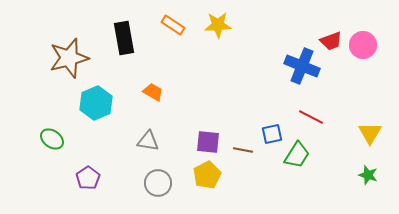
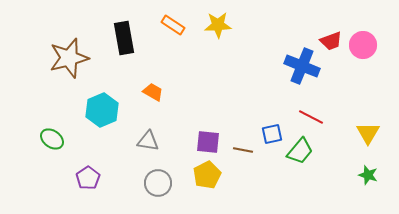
cyan hexagon: moved 6 px right, 7 px down
yellow triangle: moved 2 px left
green trapezoid: moved 3 px right, 4 px up; rotated 8 degrees clockwise
